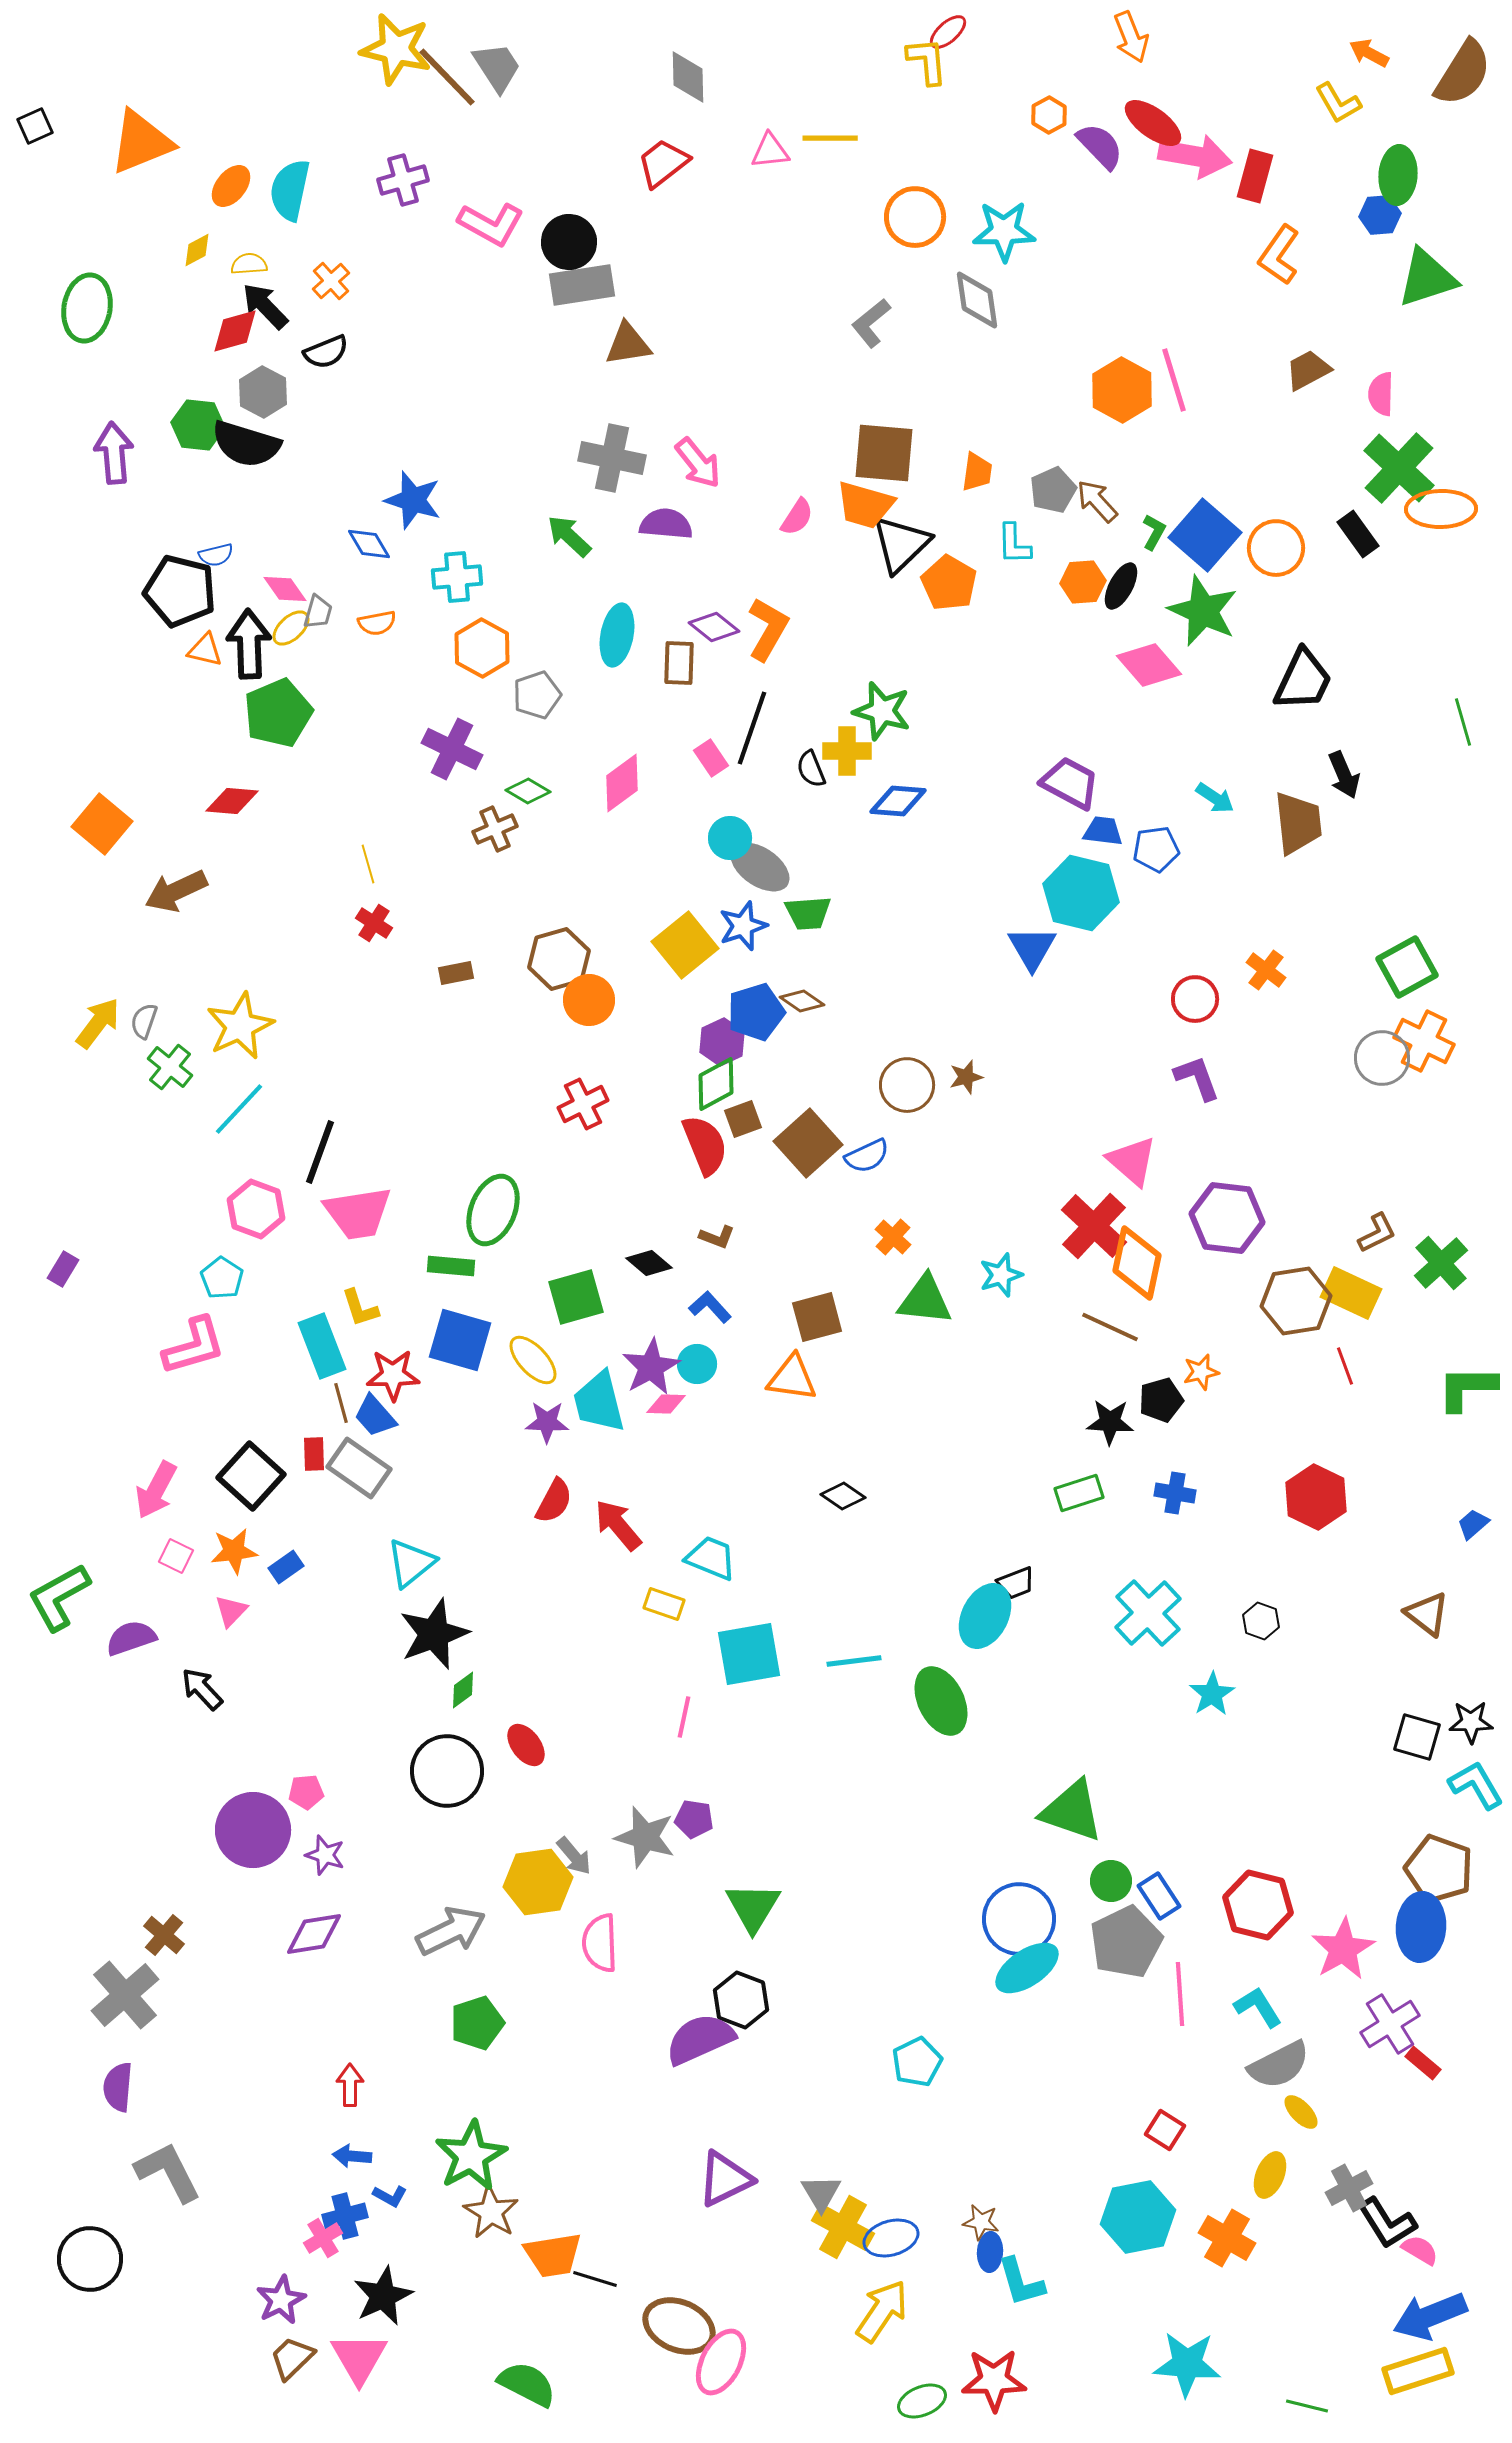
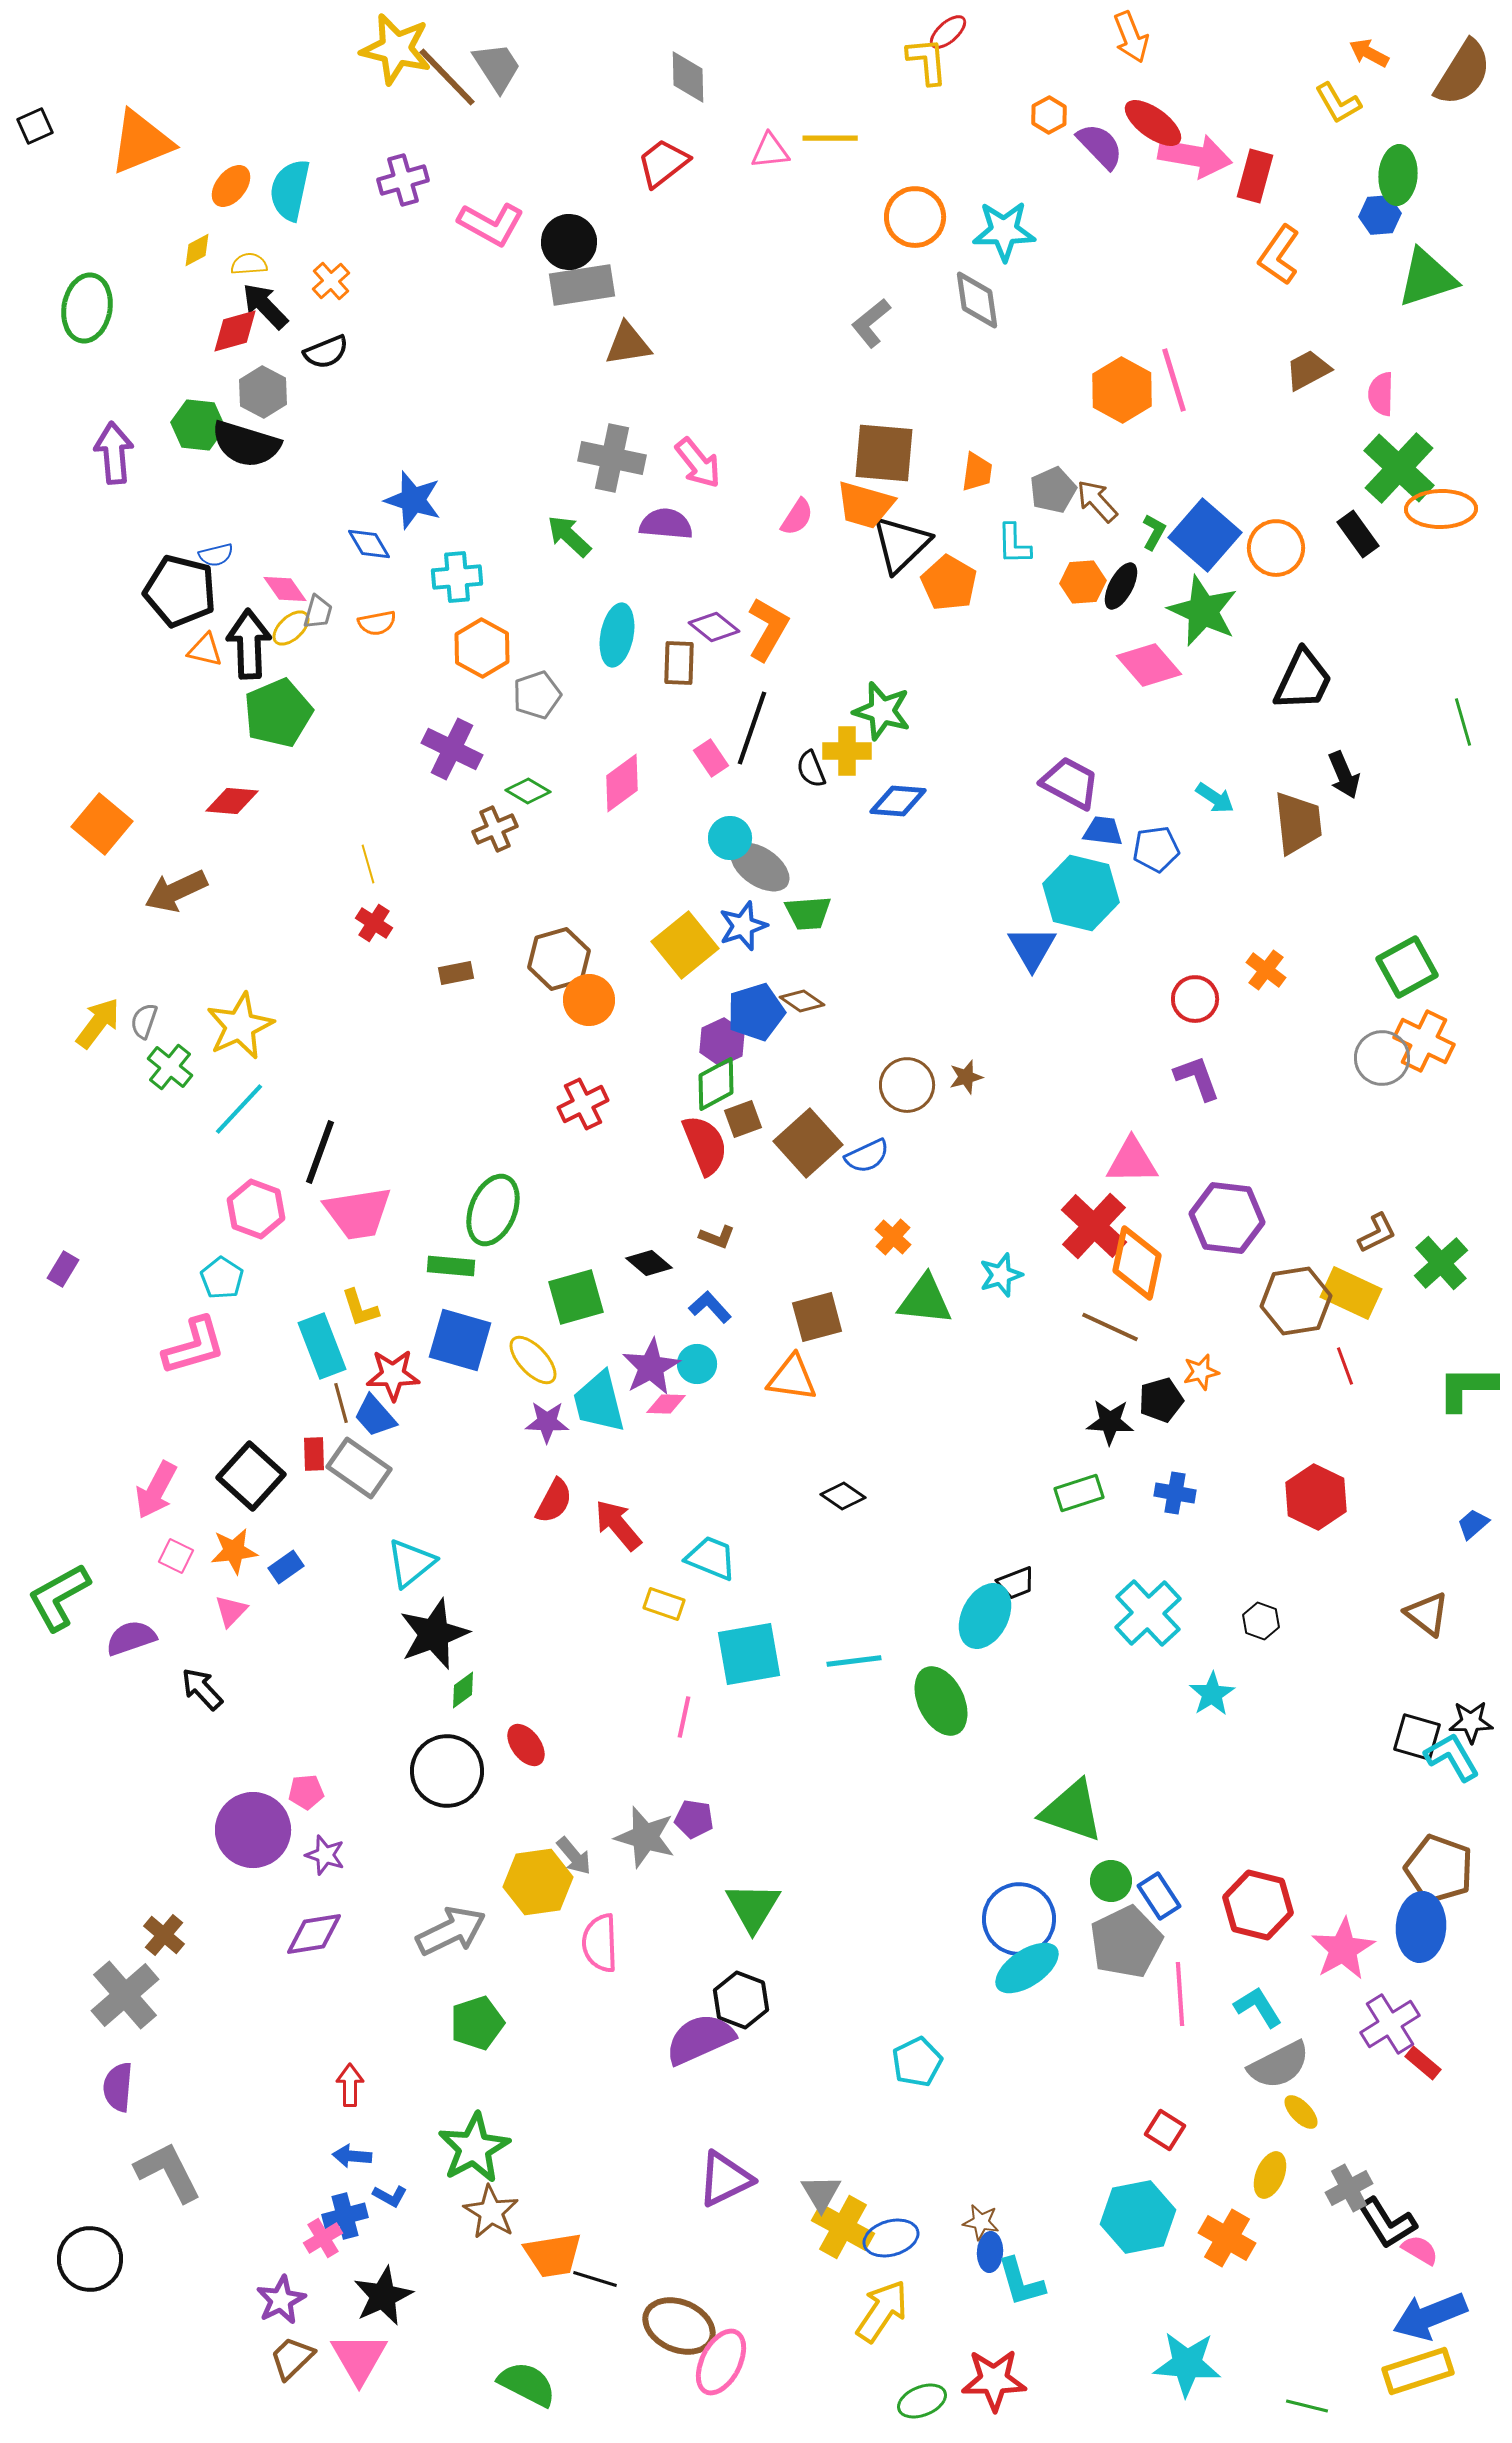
pink triangle at (1132, 1161): rotated 42 degrees counterclockwise
cyan L-shape at (1476, 1785): moved 24 px left, 28 px up
green star at (471, 2156): moved 3 px right, 8 px up
